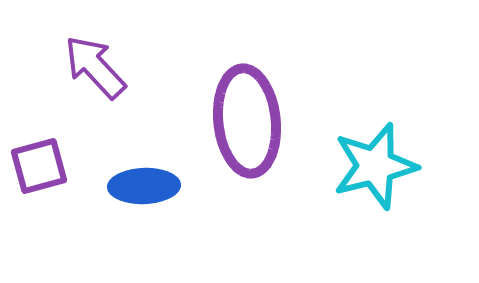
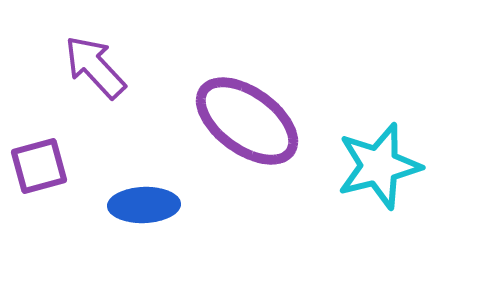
purple ellipse: rotated 48 degrees counterclockwise
cyan star: moved 4 px right
blue ellipse: moved 19 px down
